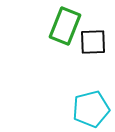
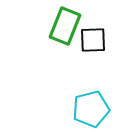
black square: moved 2 px up
